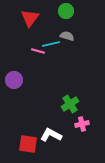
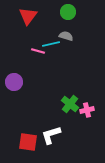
green circle: moved 2 px right, 1 px down
red triangle: moved 2 px left, 2 px up
gray semicircle: moved 1 px left
purple circle: moved 2 px down
green cross: rotated 18 degrees counterclockwise
pink cross: moved 5 px right, 14 px up
white L-shape: rotated 45 degrees counterclockwise
red square: moved 2 px up
